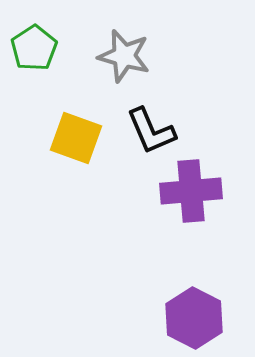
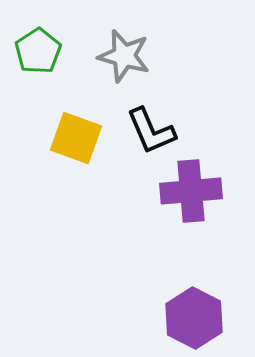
green pentagon: moved 4 px right, 3 px down
